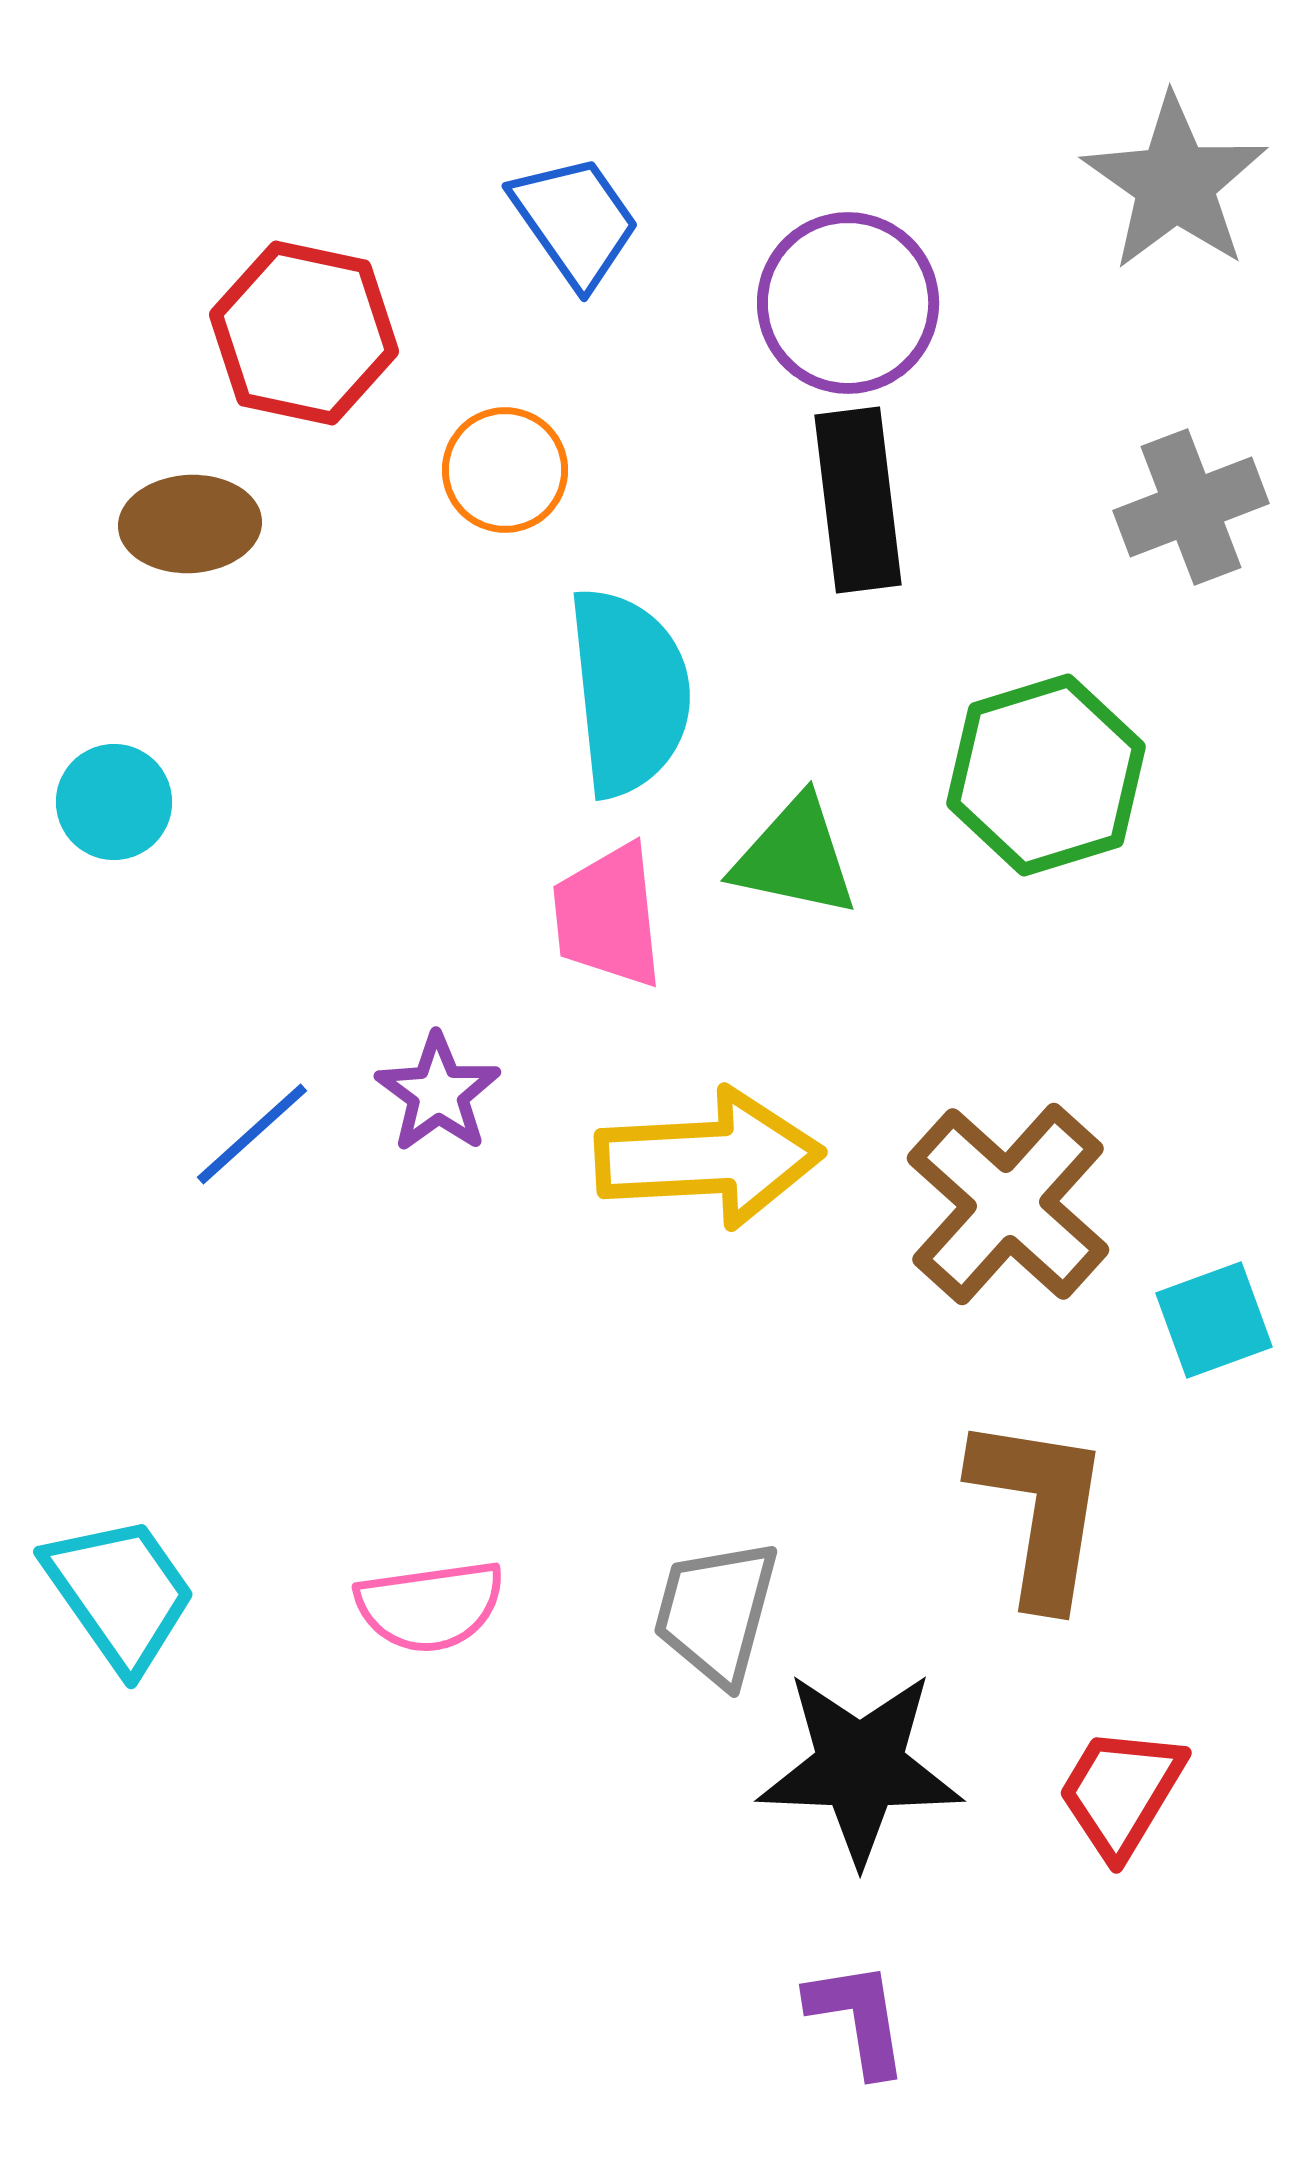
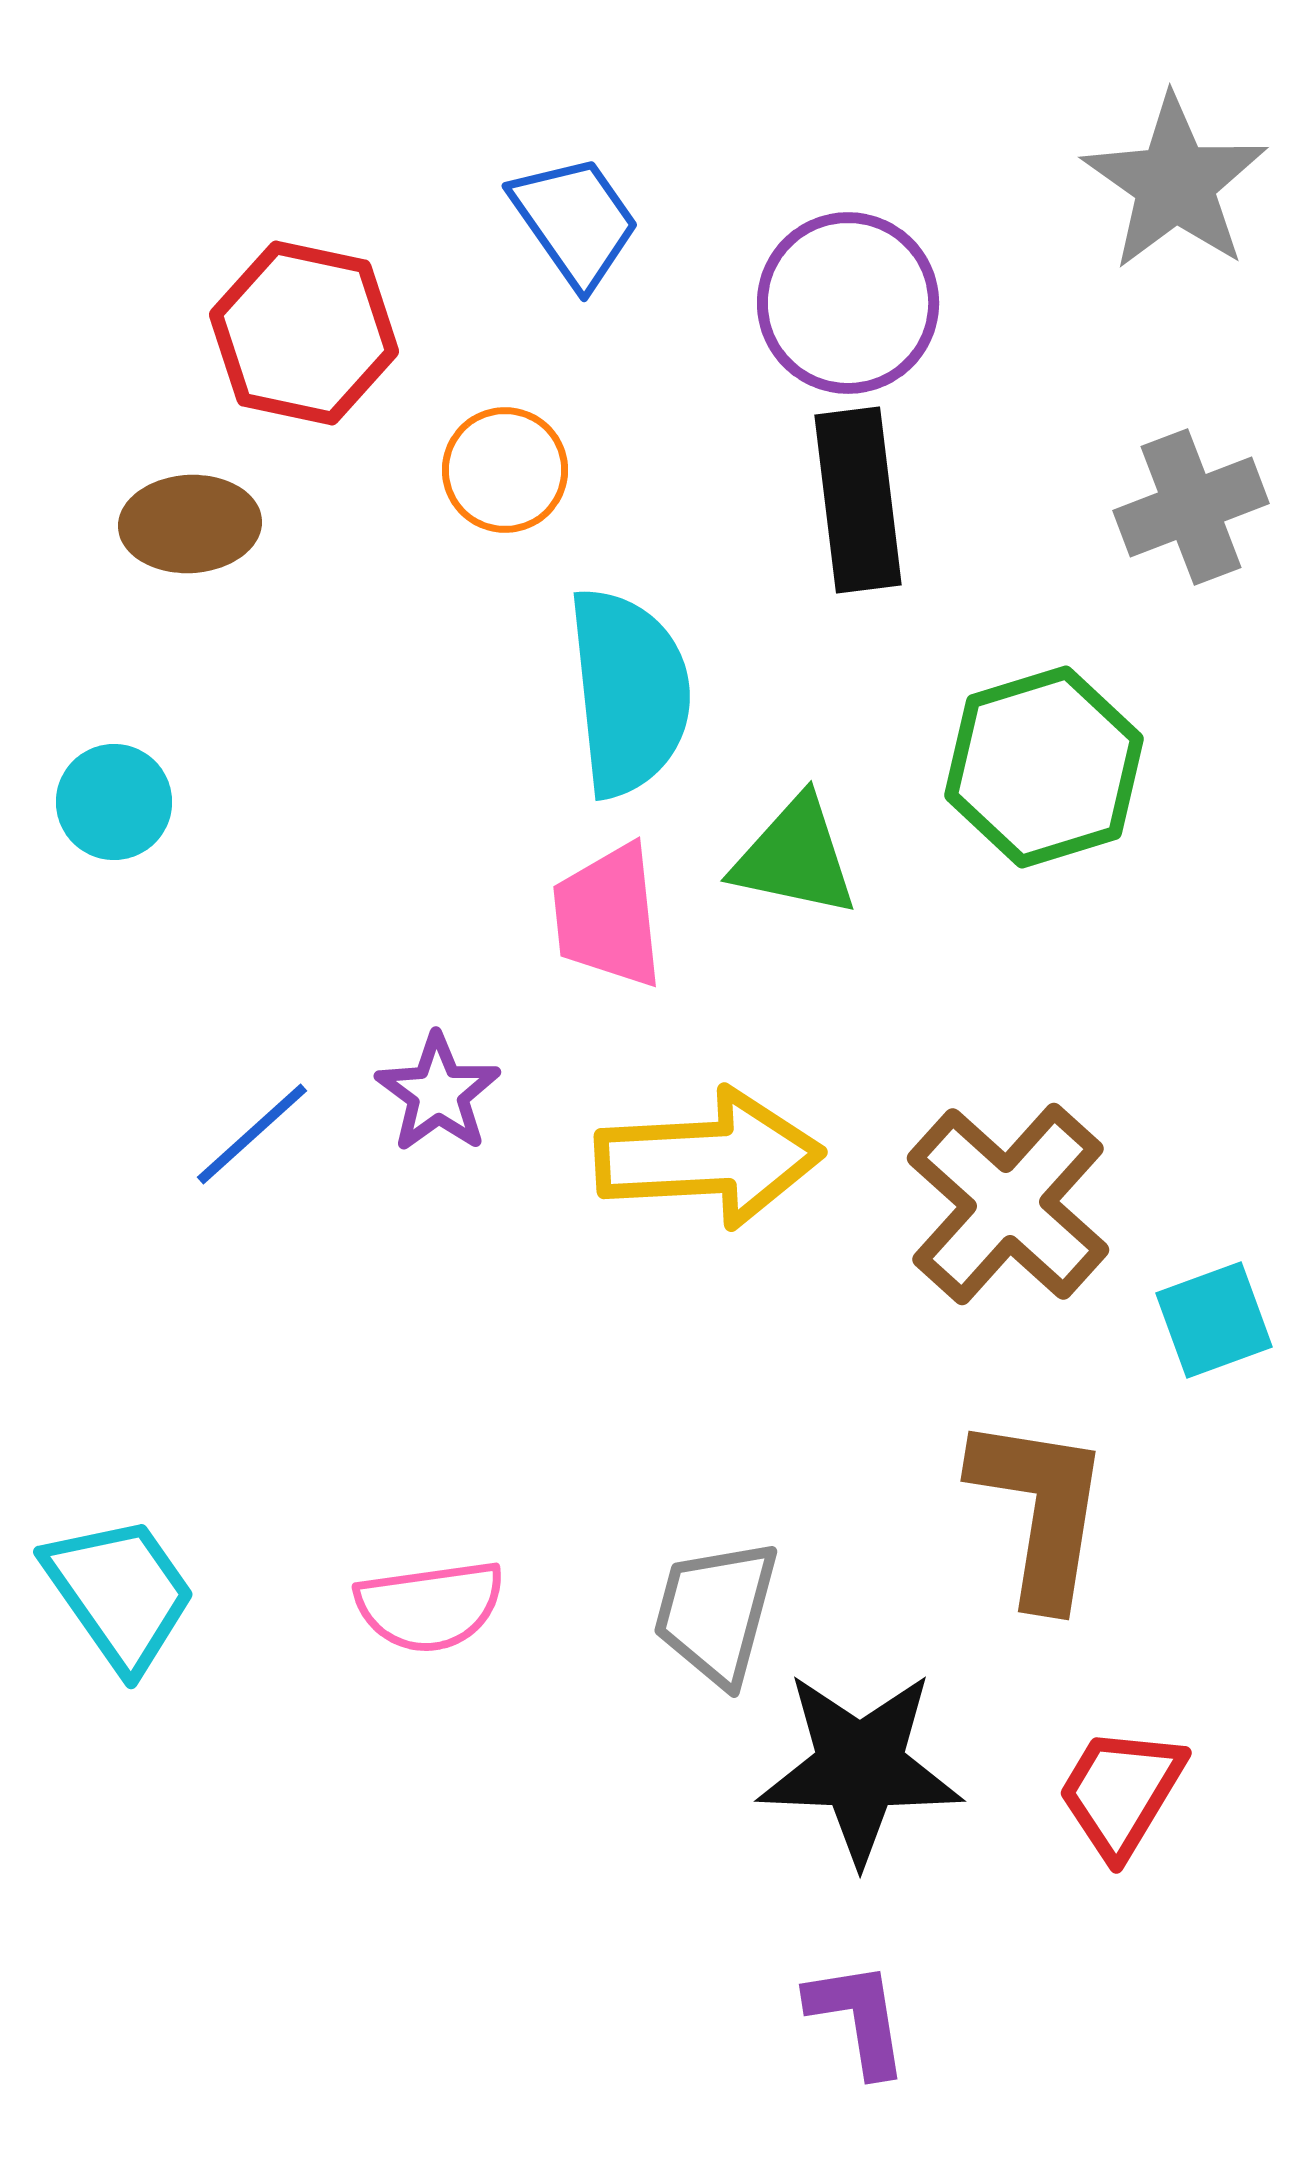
green hexagon: moved 2 px left, 8 px up
